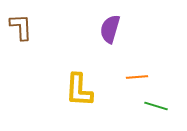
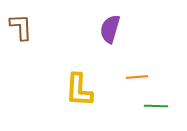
green line: rotated 15 degrees counterclockwise
